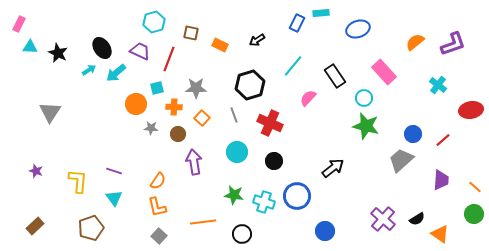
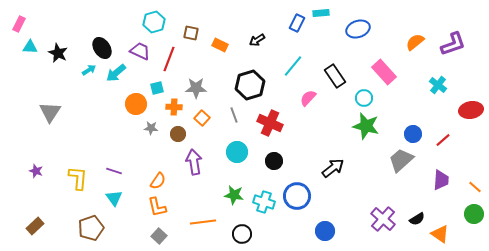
yellow L-shape at (78, 181): moved 3 px up
